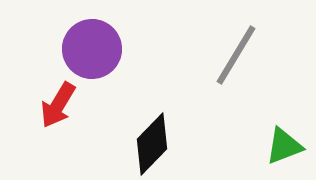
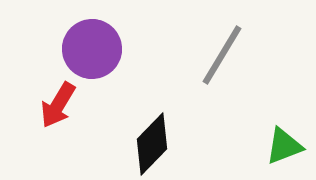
gray line: moved 14 px left
